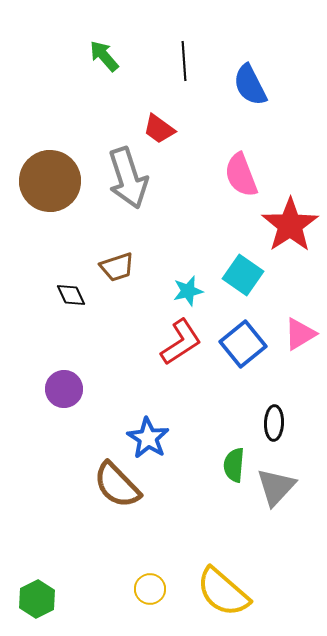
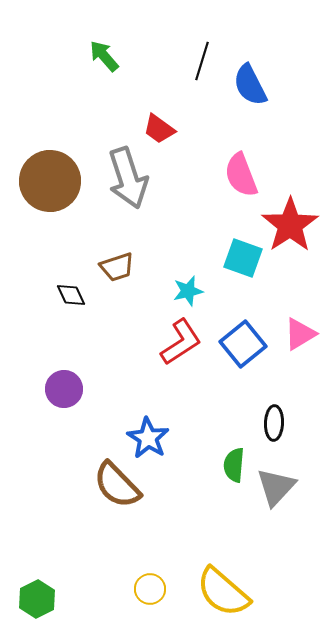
black line: moved 18 px right; rotated 21 degrees clockwise
cyan square: moved 17 px up; rotated 15 degrees counterclockwise
